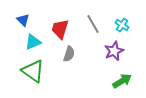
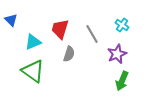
blue triangle: moved 12 px left
gray line: moved 1 px left, 10 px down
purple star: moved 3 px right, 3 px down
green arrow: rotated 144 degrees clockwise
